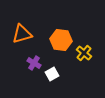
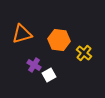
orange hexagon: moved 2 px left
purple cross: moved 2 px down
white square: moved 3 px left, 1 px down
